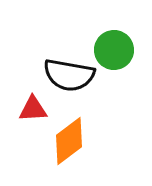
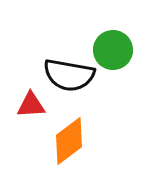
green circle: moved 1 px left
red triangle: moved 2 px left, 4 px up
